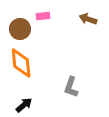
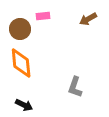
brown arrow: rotated 48 degrees counterclockwise
gray L-shape: moved 4 px right
black arrow: rotated 66 degrees clockwise
